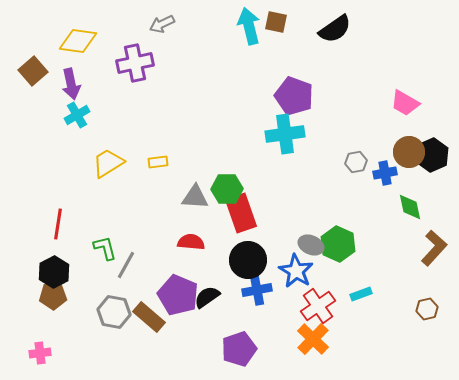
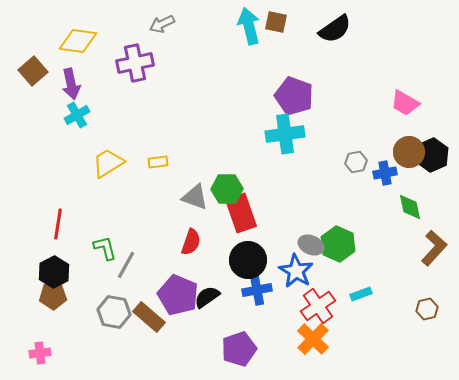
gray triangle at (195, 197): rotated 16 degrees clockwise
red semicircle at (191, 242): rotated 104 degrees clockwise
